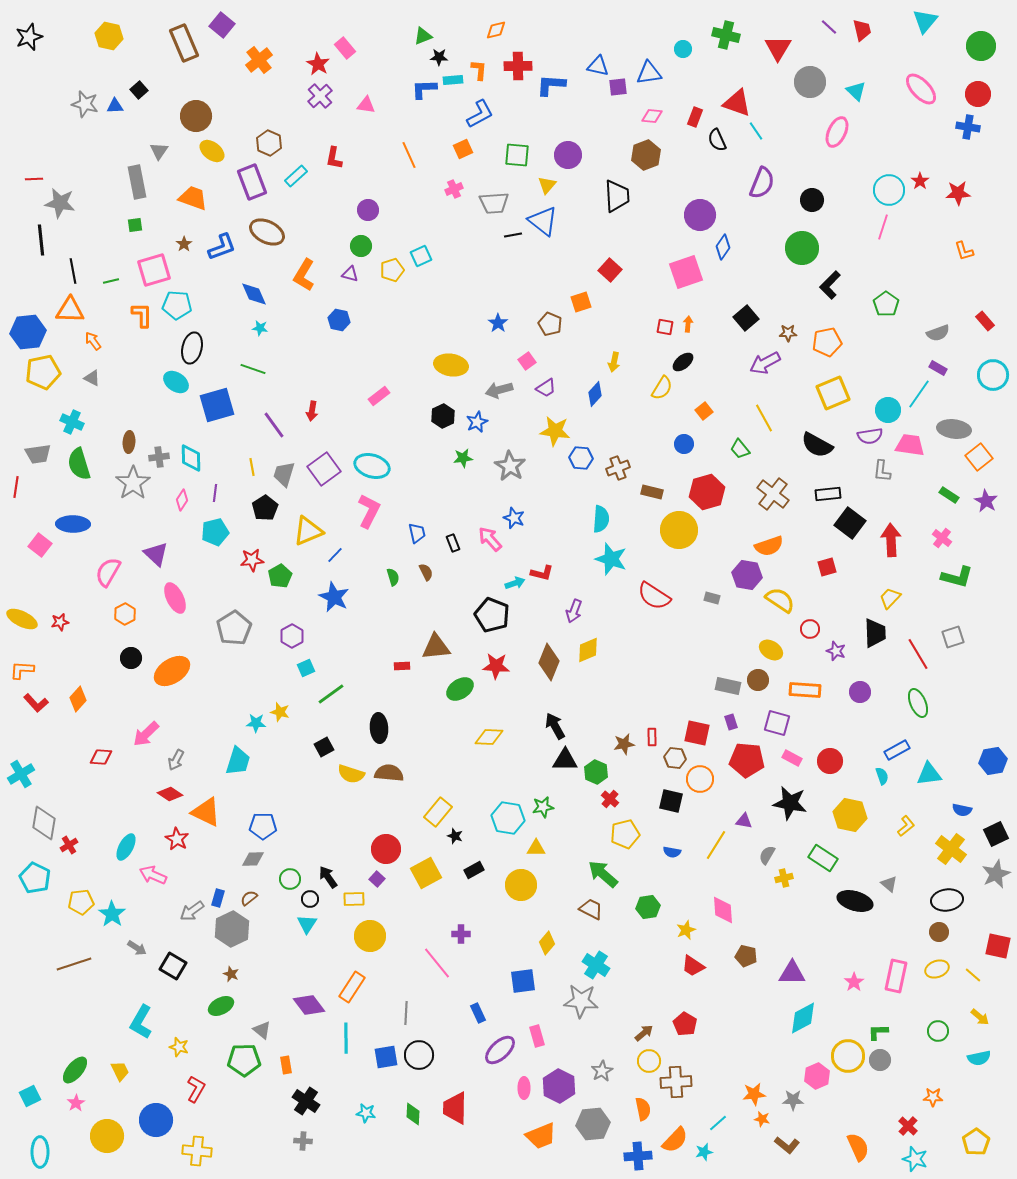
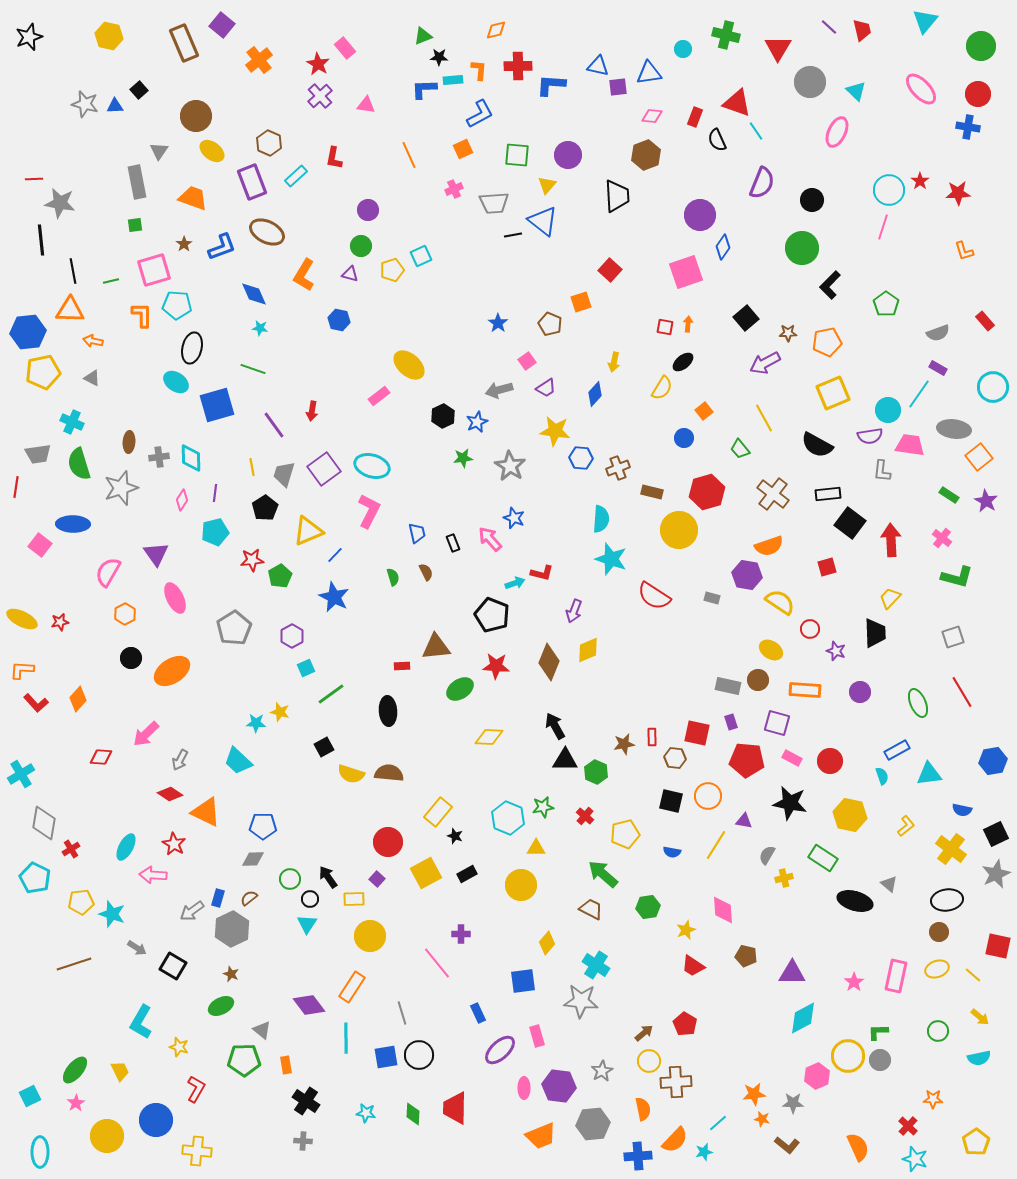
orange arrow at (93, 341): rotated 42 degrees counterclockwise
yellow ellipse at (451, 365): moved 42 px left; rotated 32 degrees clockwise
cyan circle at (993, 375): moved 12 px down
blue circle at (684, 444): moved 6 px up
gray star at (133, 483): moved 12 px left, 5 px down; rotated 16 degrees clockwise
purple triangle at (156, 554): rotated 12 degrees clockwise
yellow semicircle at (780, 600): moved 2 px down
red line at (918, 654): moved 44 px right, 38 px down
black ellipse at (379, 728): moved 9 px right, 17 px up
gray arrow at (176, 760): moved 4 px right
cyan trapezoid at (238, 761): rotated 116 degrees clockwise
orange circle at (700, 779): moved 8 px right, 17 px down
red cross at (610, 799): moved 25 px left, 17 px down
cyan hexagon at (508, 818): rotated 12 degrees clockwise
red star at (177, 839): moved 3 px left, 5 px down
red cross at (69, 845): moved 2 px right, 4 px down
red circle at (386, 849): moved 2 px right, 7 px up
black rectangle at (474, 870): moved 7 px left, 4 px down
pink arrow at (153, 875): rotated 20 degrees counterclockwise
cyan star at (112, 914): rotated 16 degrees counterclockwise
gray line at (406, 1013): moved 4 px left; rotated 20 degrees counterclockwise
purple hexagon at (559, 1086): rotated 20 degrees counterclockwise
orange star at (933, 1097): moved 2 px down
gray star at (793, 1100): moved 3 px down
